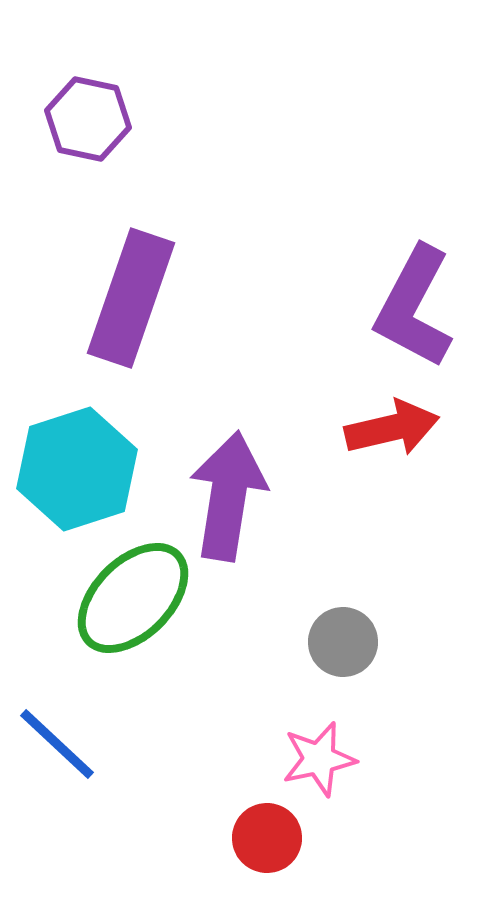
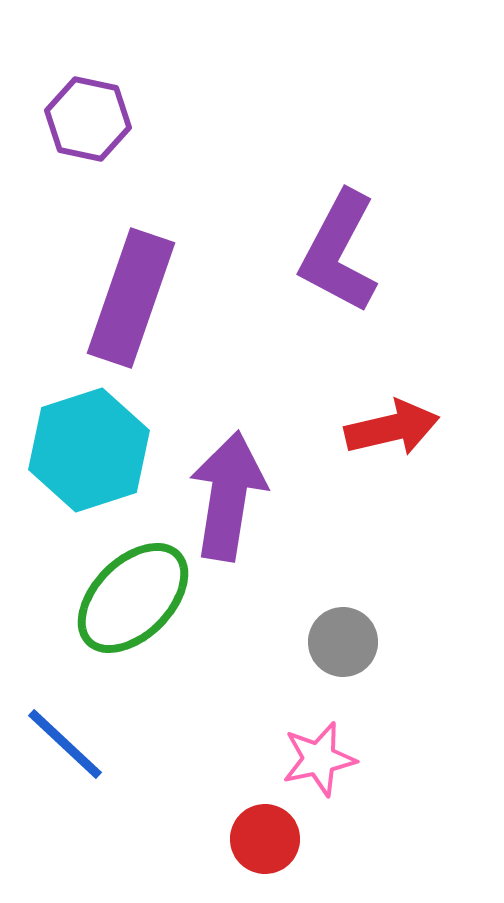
purple L-shape: moved 75 px left, 55 px up
cyan hexagon: moved 12 px right, 19 px up
blue line: moved 8 px right
red circle: moved 2 px left, 1 px down
